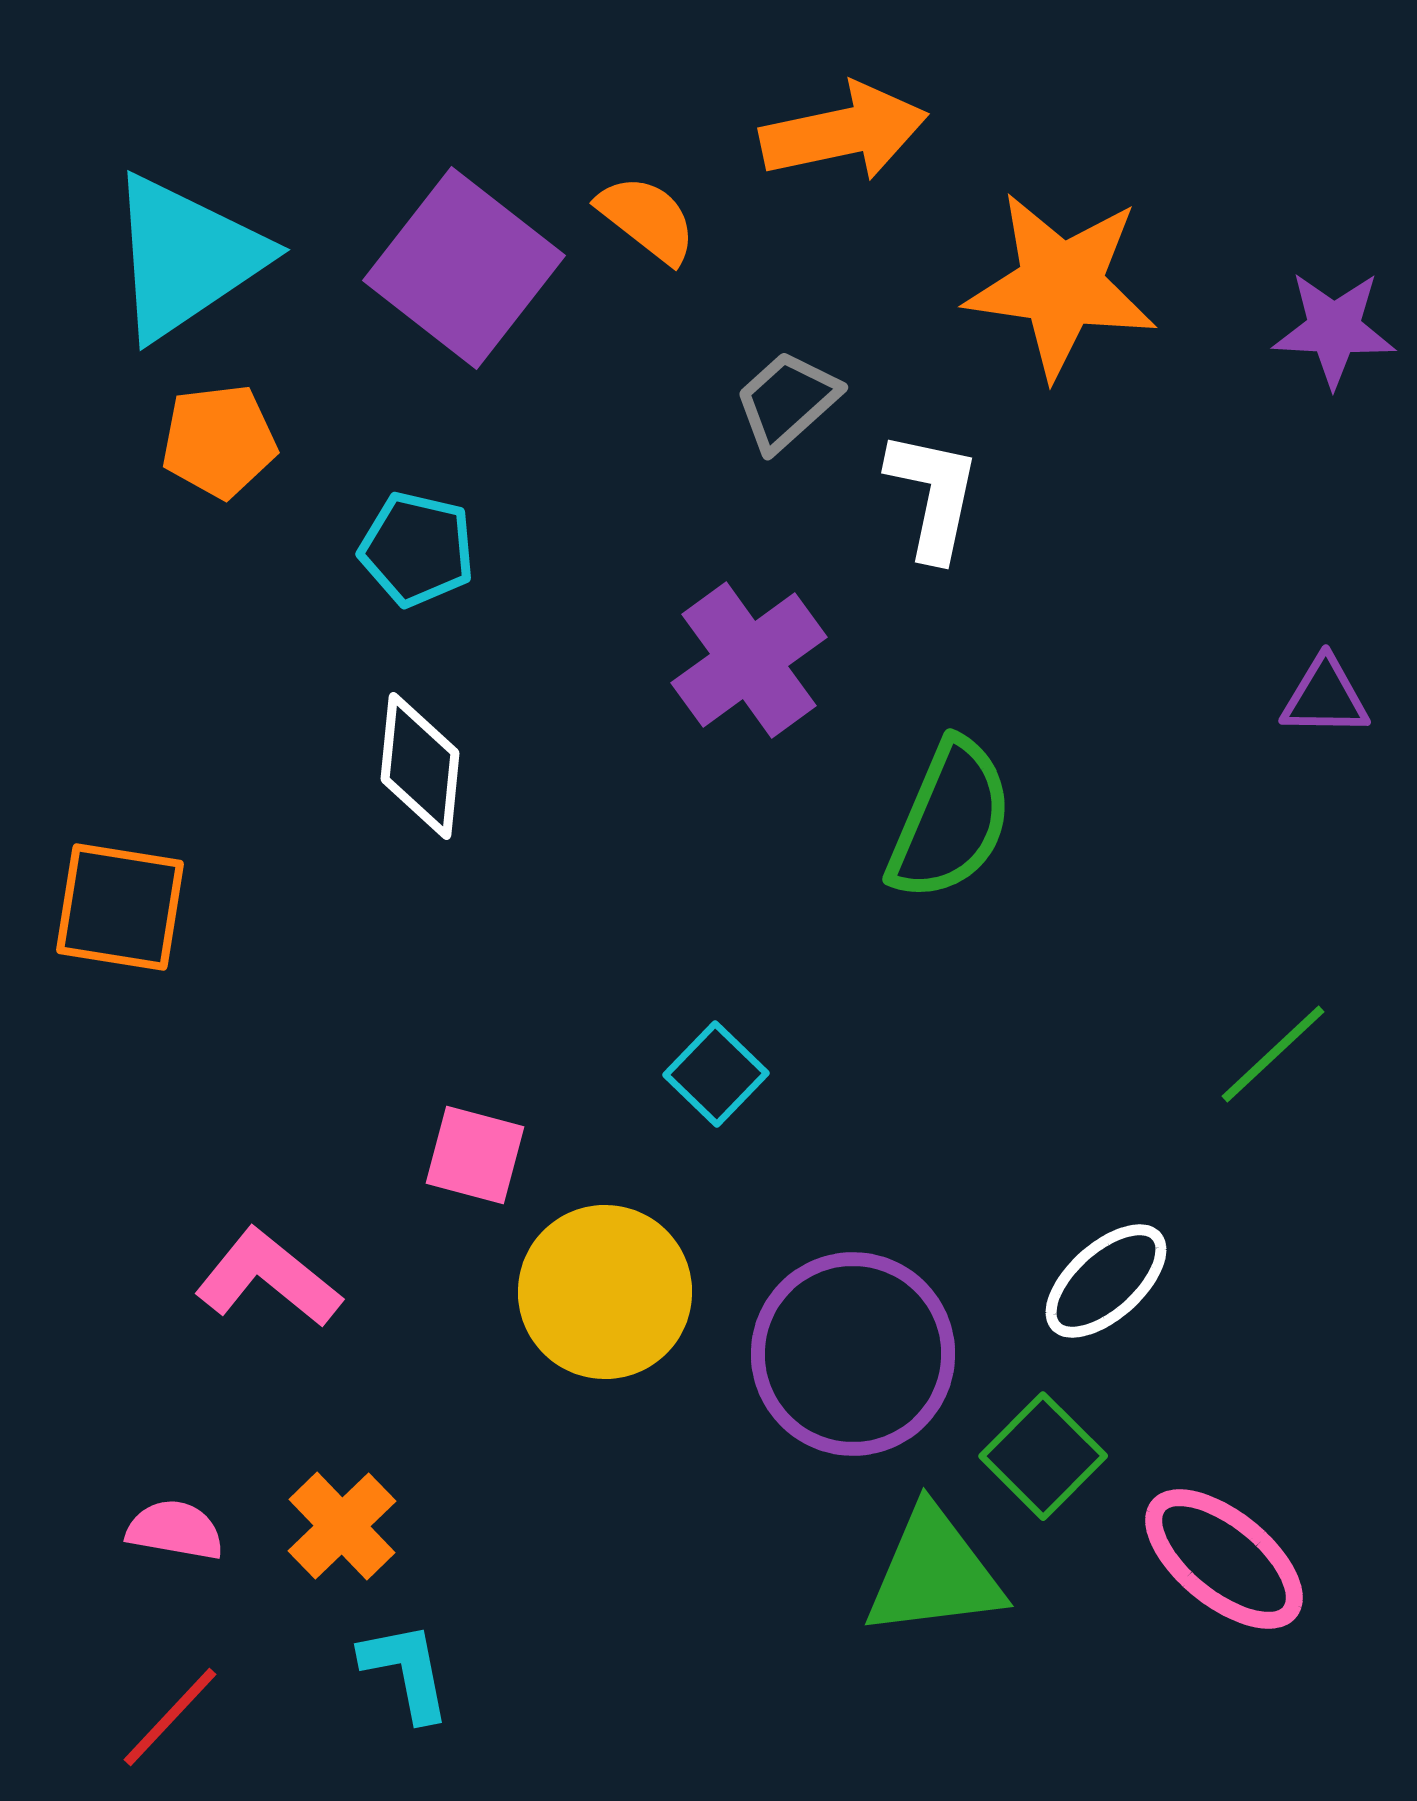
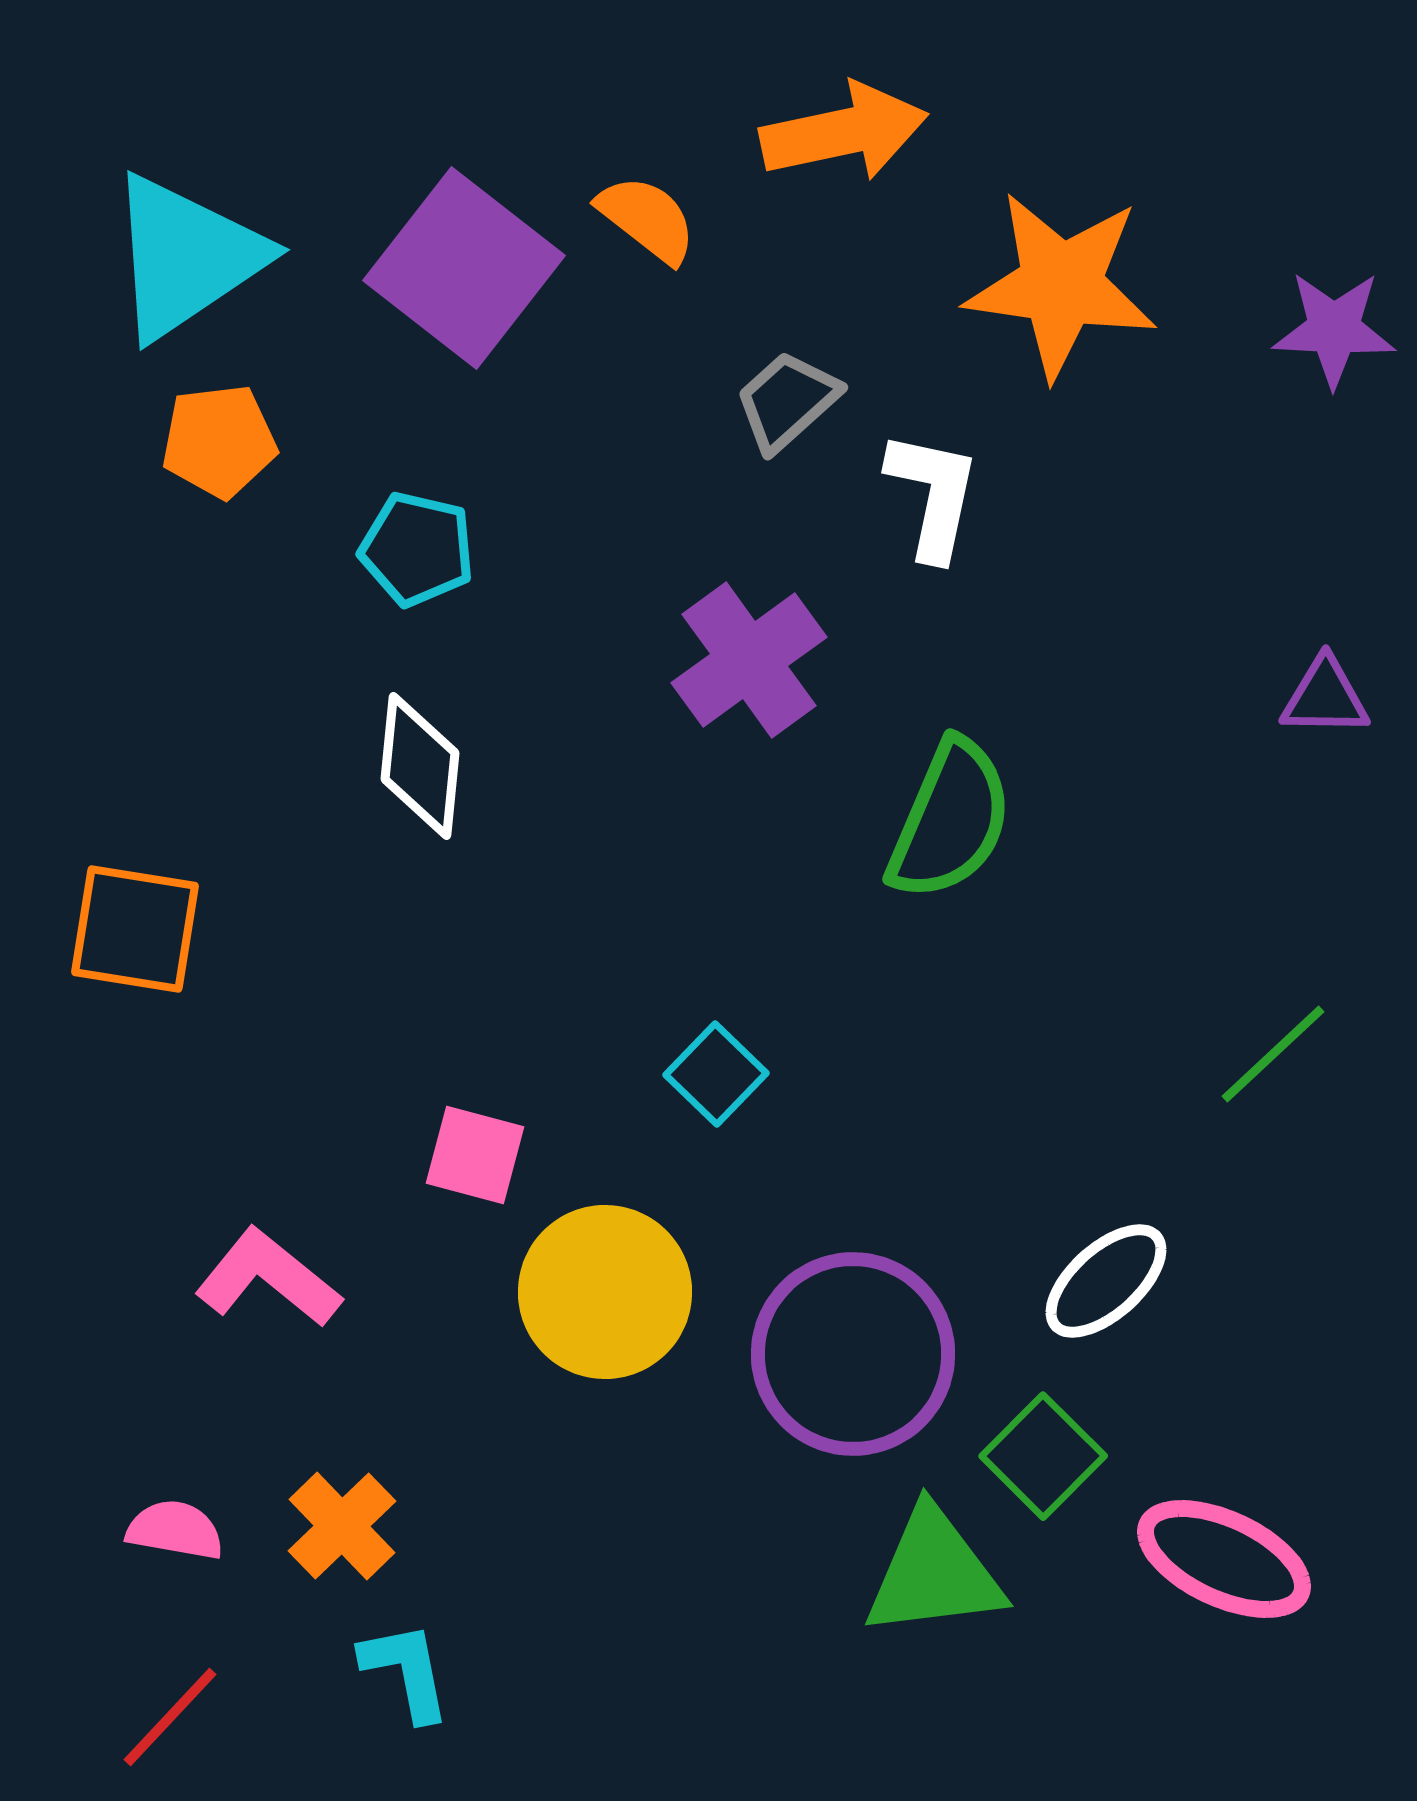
orange square: moved 15 px right, 22 px down
pink ellipse: rotated 14 degrees counterclockwise
